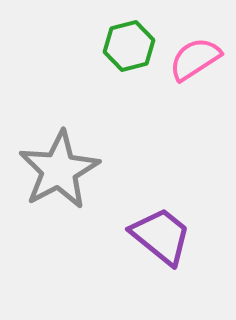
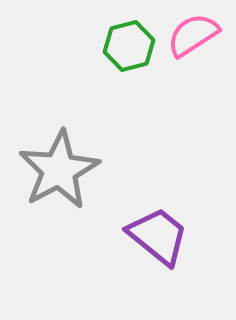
pink semicircle: moved 2 px left, 24 px up
purple trapezoid: moved 3 px left
